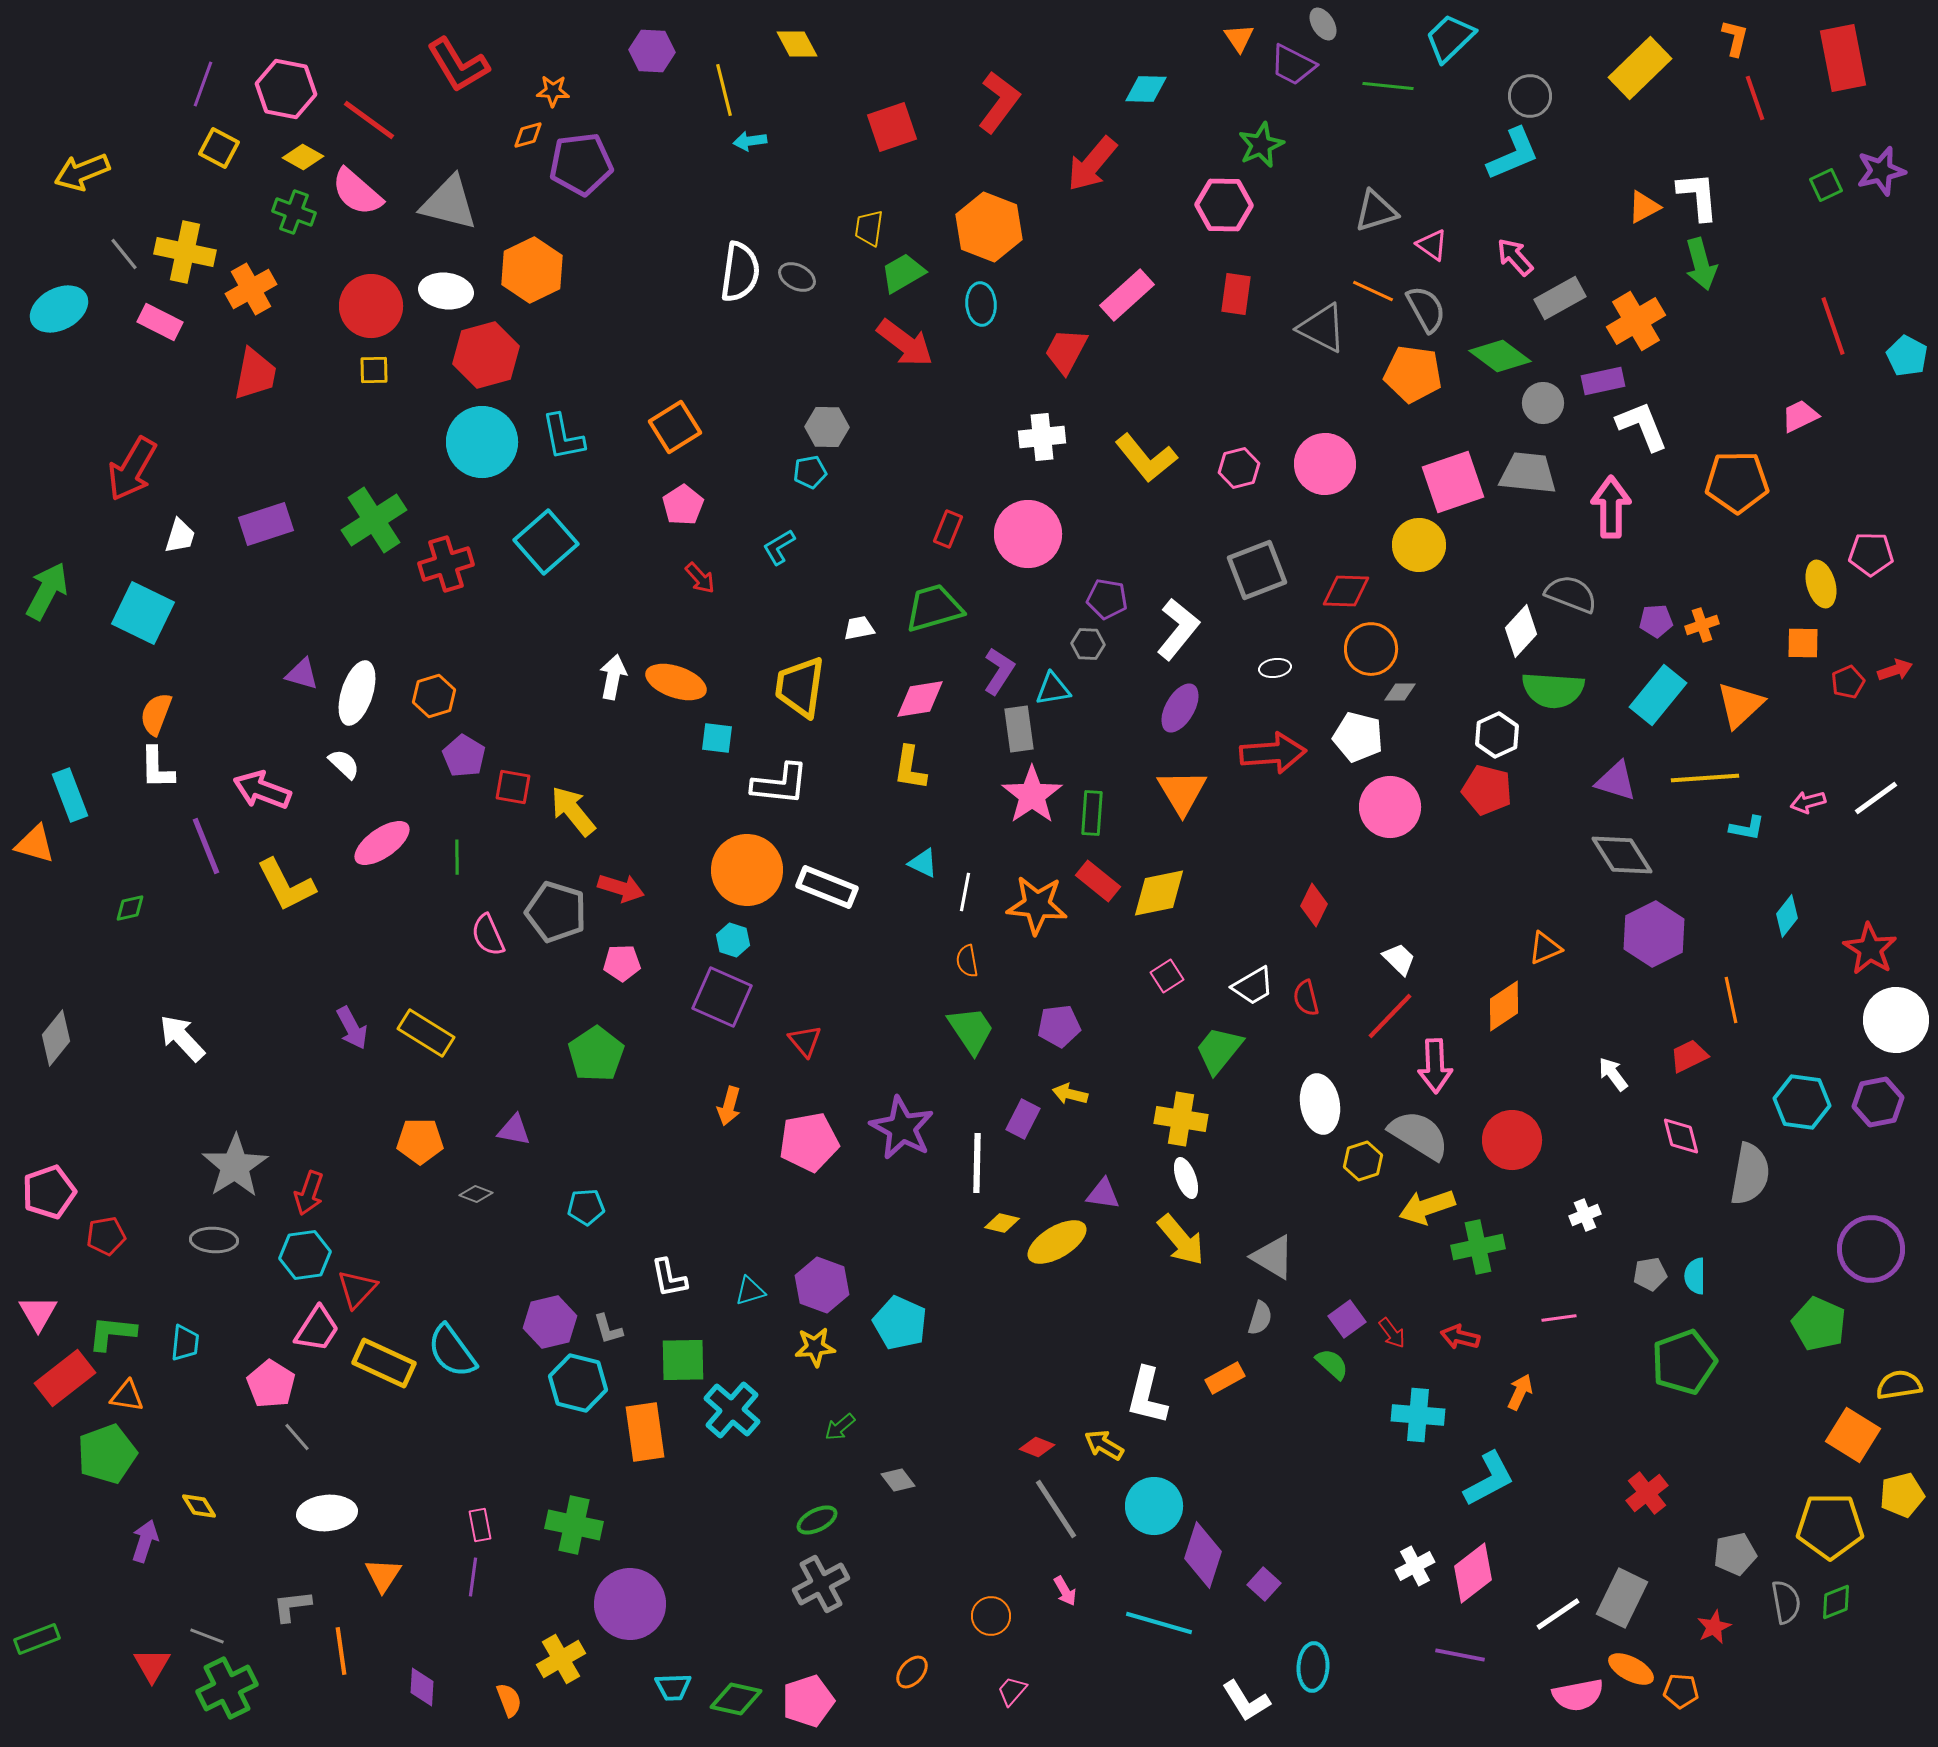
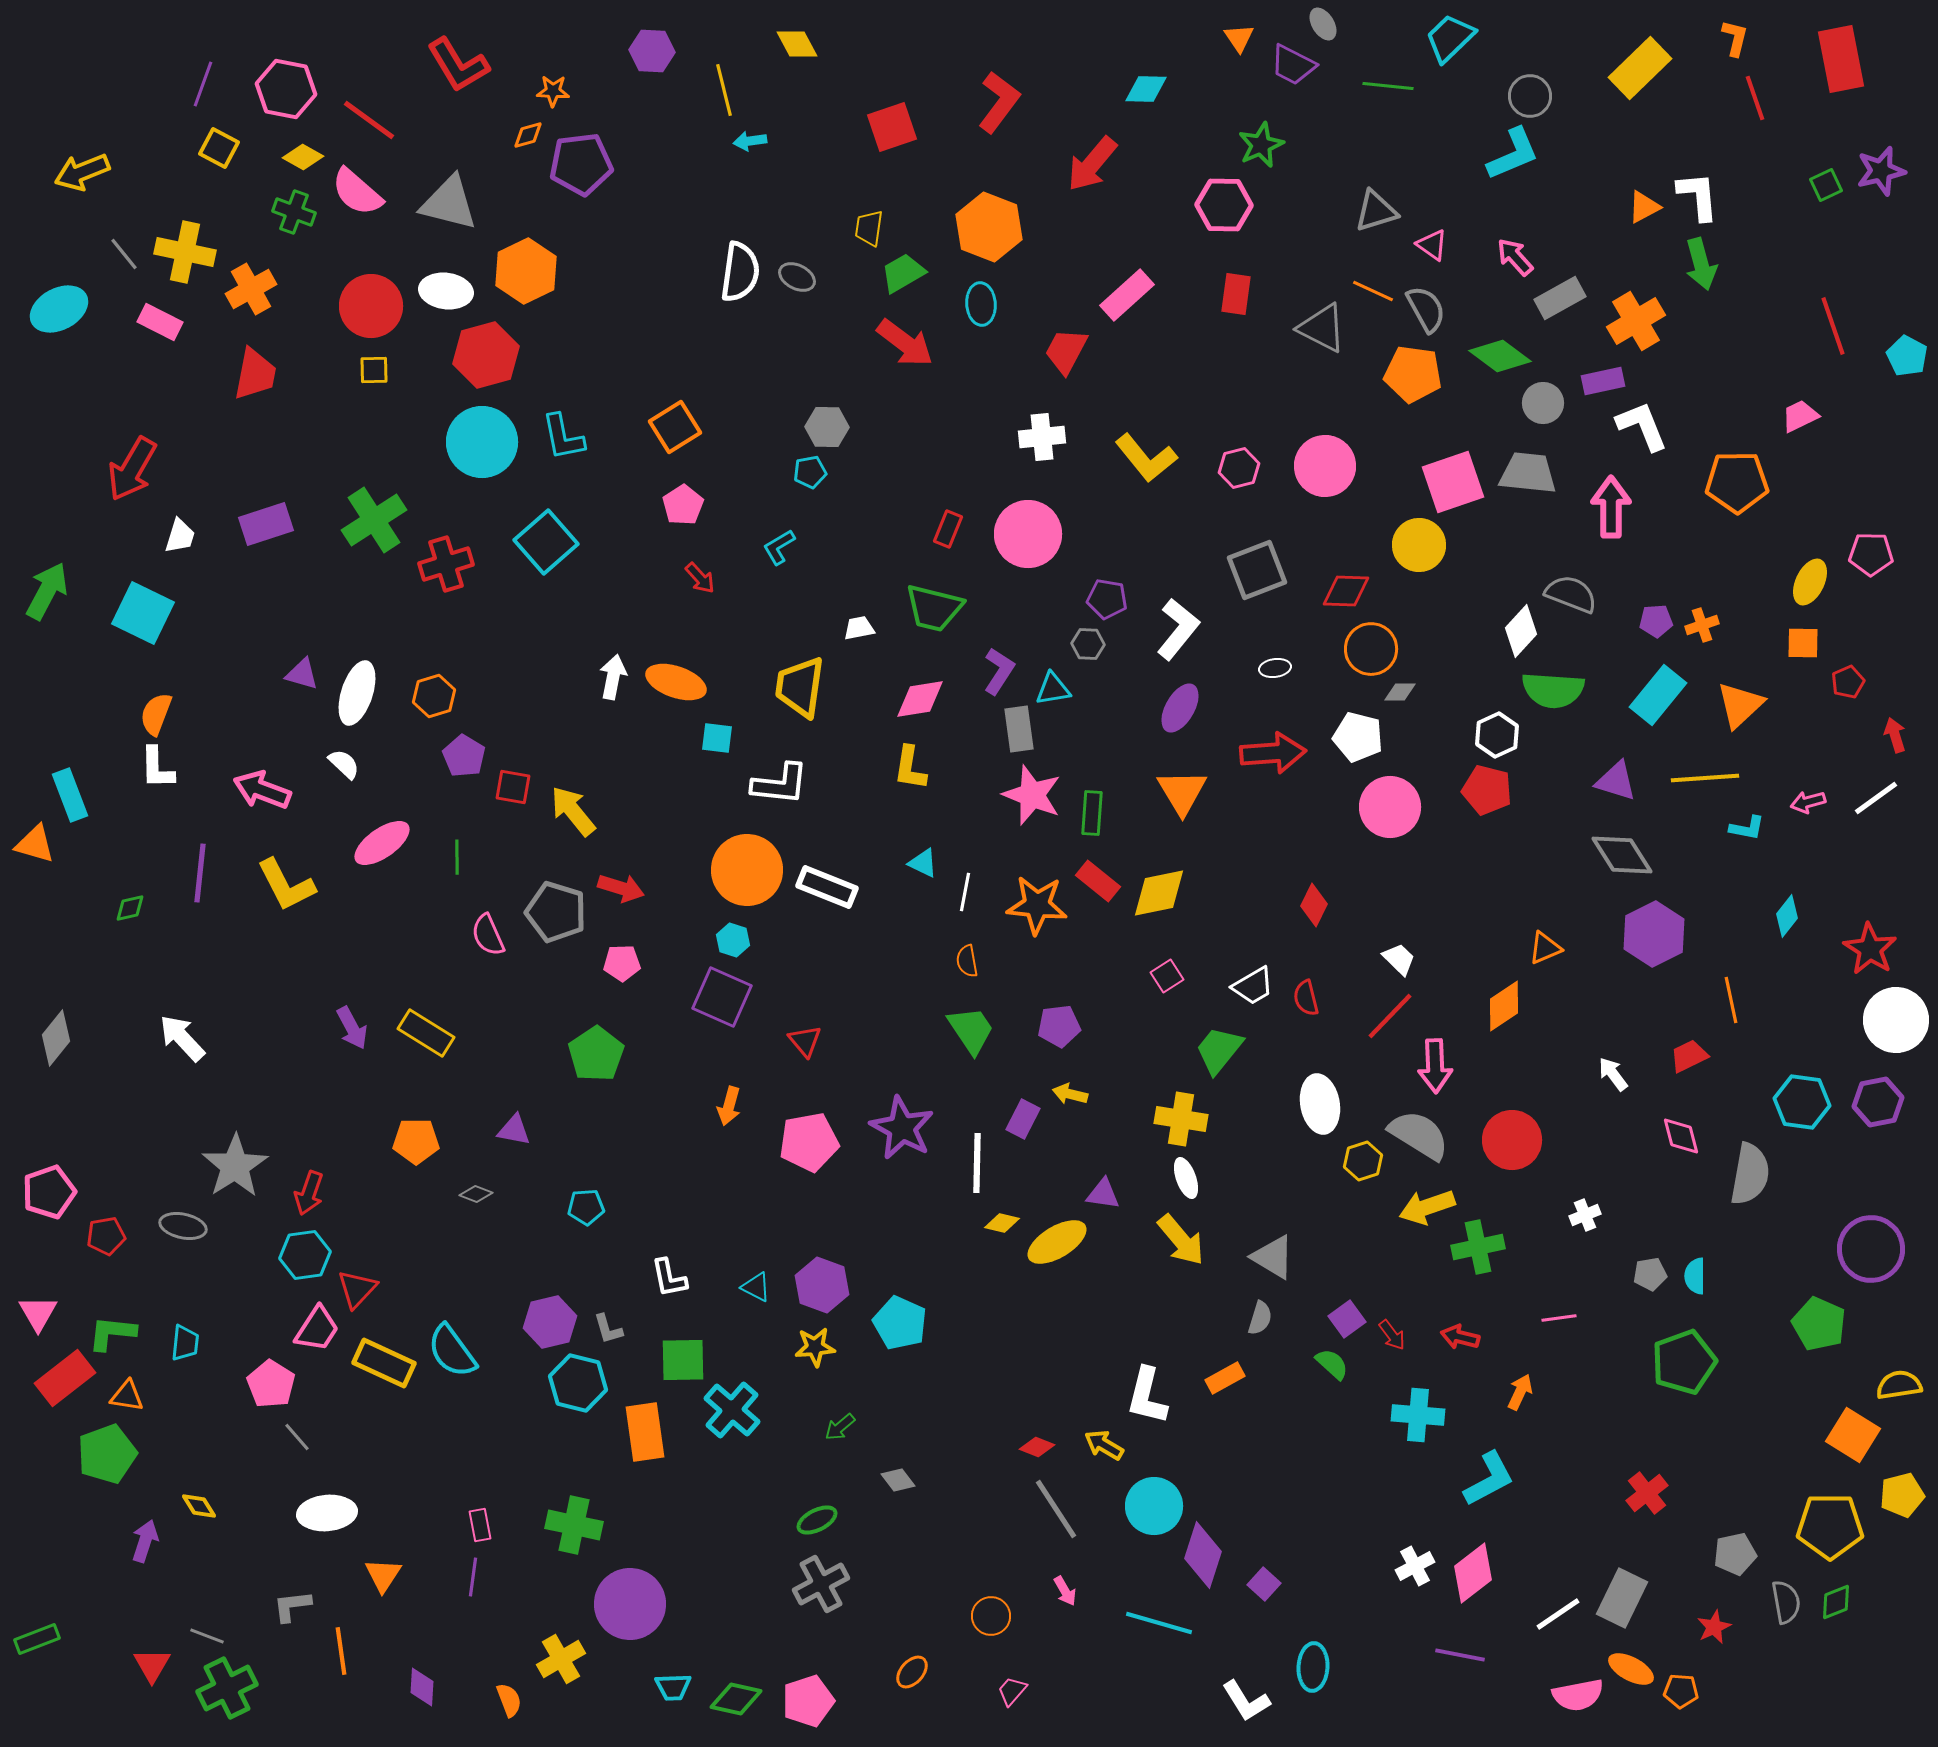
red rectangle at (1843, 58): moved 2 px left, 1 px down
orange hexagon at (532, 270): moved 6 px left, 1 px down
pink circle at (1325, 464): moved 2 px down
yellow ellipse at (1821, 584): moved 11 px left, 2 px up; rotated 42 degrees clockwise
green trapezoid at (934, 608): rotated 150 degrees counterclockwise
red arrow at (1895, 670): moved 65 px down; rotated 88 degrees counterclockwise
pink star at (1032, 795): rotated 16 degrees counterclockwise
purple line at (206, 846): moved 6 px left, 27 px down; rotated 28 degrees clockwise
orange pentagon at (420, 1141): moved 4 px left
gray ellipse at (214, 1240): moved 31 px left, 14 px up; rotated 9 degrees clockwise
cyan triangle at (750, 1291): moved 6 px right, 4 px up; rotated 44 degrees clockwise
red arrow at (1392, 1333): moved 2 px down
